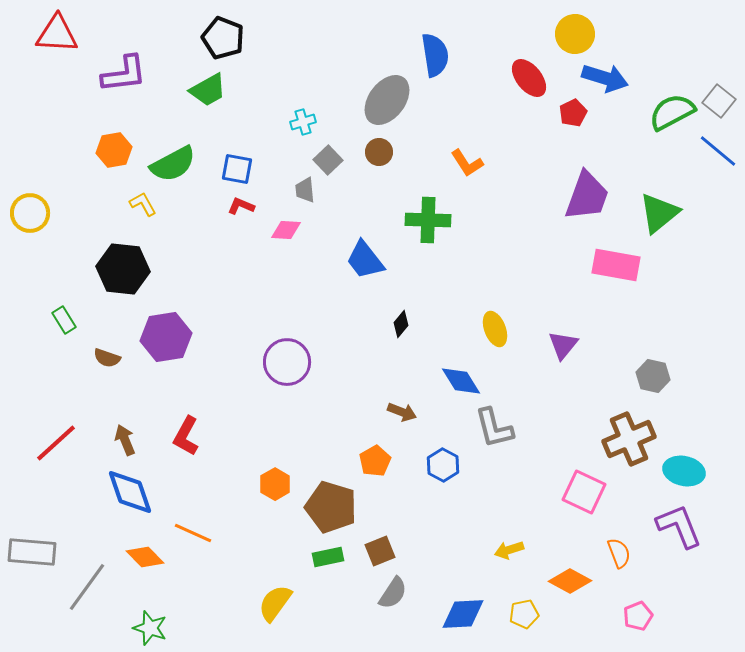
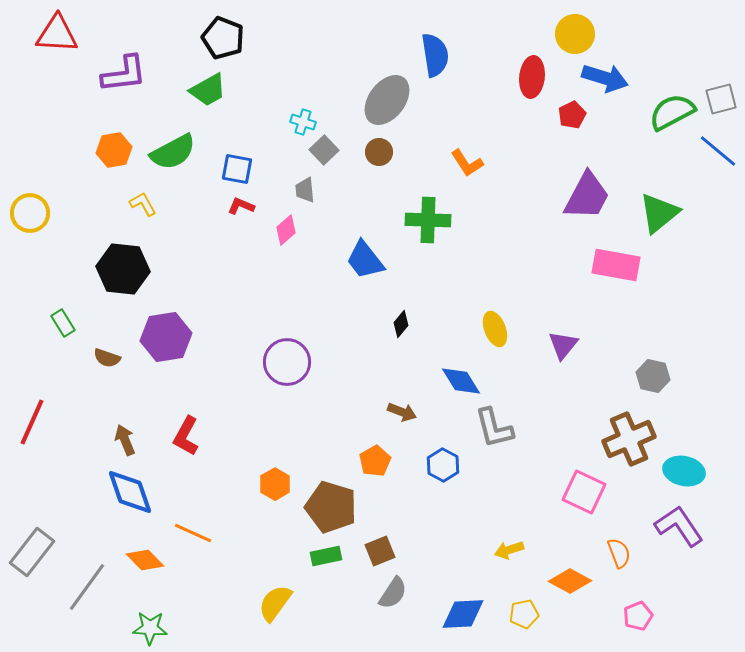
red ellipse at (529, 78): moved 3 px right, 1 px up; rotated 45 degrees clockwise
gray square at (719, 101): moved 2 px right, 2 px up; rotated 36 degrees clockwise
red pentagon at (573, 113): moved 1 px left, 2 px down
cyan cross at (303, 122): rotated 35 degrees clockwise
gray square at (328, 160): moved 4 px left, 10 px up
green semicircle at (173, 164): moved 12 px up
purple trapezoid at (587, 196): rotated 8 degrees clockwise
pink diamond at (286, 230): rotated 44 degrees counterclockwise
green rectangle at (64, 320): moved 1 px left, 3 px down
red line at (56, 443): moved 24 px left, 21 px up; rotated 24 degrees counterclockwise
purple L-shape at (679, 526): rotated 12 degrees counterclockwise
gray rectangle at (32, 552): rotated 57 degrees counterclockwise
orange diamond at (145, 557): moved 3 px down
green rectangle at (328, 557): moved 2 px left, 1 px up
green star at (150, 628): rotated 16 degrees counterclockwise
